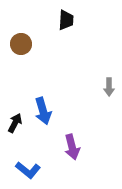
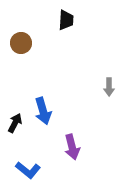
brown circle: moved 1 px up
